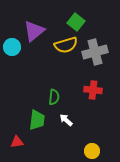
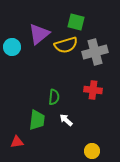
green square: rotated 24 degrees counterclockwise
purple triangle: moved 5 px right, 3 px down
